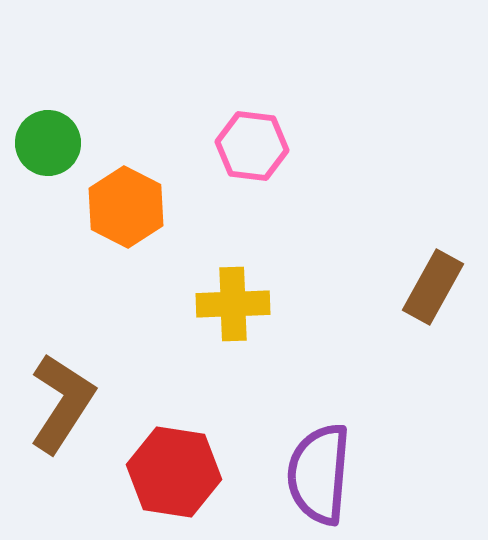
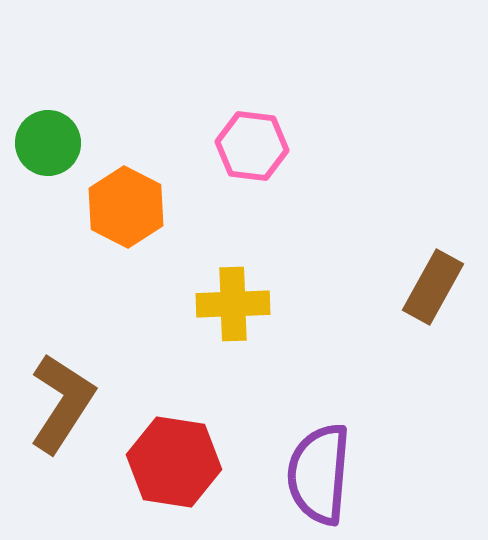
red hexagon: moved 10 px up
